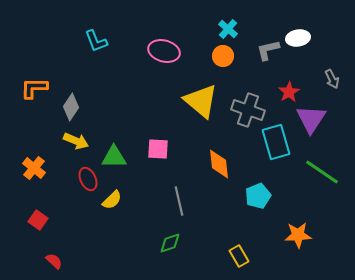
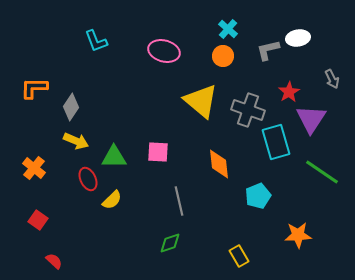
pink square: moved 3 px down
